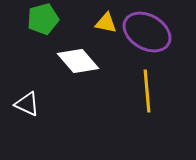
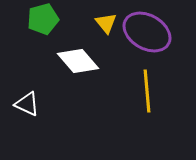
yellow triangle: rotated 40 degrees clockwise
